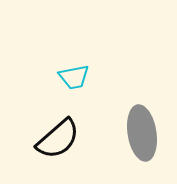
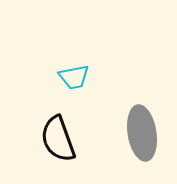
black semicircle: rotated 111 degrees clockwise
